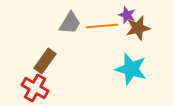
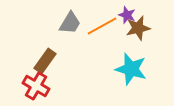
orange line: rotated 24 degrees counterclockwise
red cross: moved 1 px right, 2 px up
